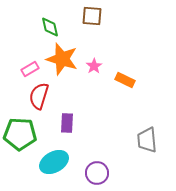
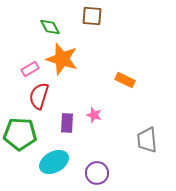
green diamond: rotated 15 degrees counterclockwise
pink star: moved 49 px down; rotated 21 degrees counterclockwise
